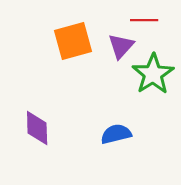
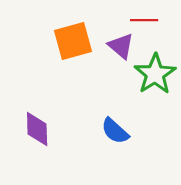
purple triangle: rotated 32 degrees counterclockwise
green star: moved 2 px right
purple diamond: moved 1 px down
blue semicircle: moved 1 px left, 3 px up; rotated 124 degrees counterclockwise
